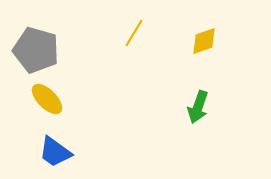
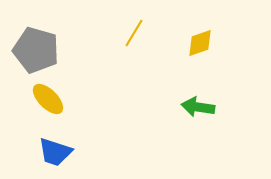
yellow diamond: moved 4 px left, 2 px down
yellow ellipse: moved 1 px right
green arrow: rotated 80 degrees clockwise
blue trapezoid: rotated 18 degrees counterclockwise
